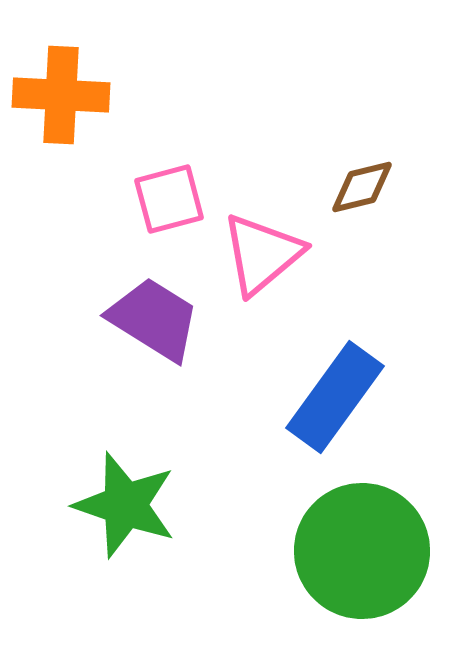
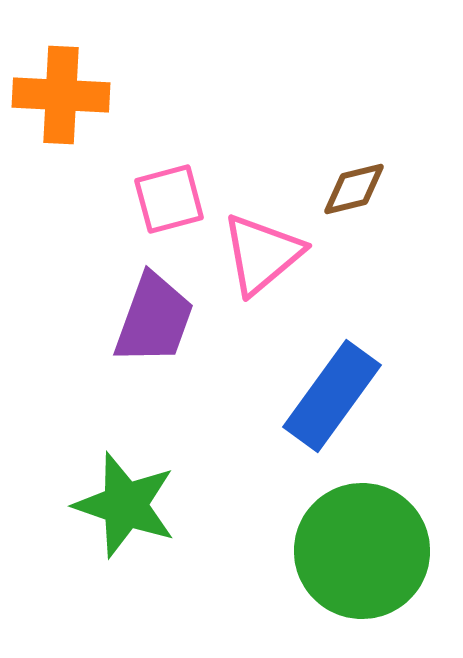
brown diamond: moved 8 px left, 2 px down
purple trapezoid: rotated 78 degrees clockwise
blue rectangle: moved 3 px left, 1 px up
